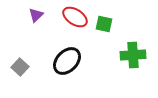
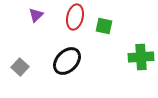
red ellipse: rotated 70 degrees clockwise
green square: moved 2 px down
green cross: moved 8 px right, 2 px down
